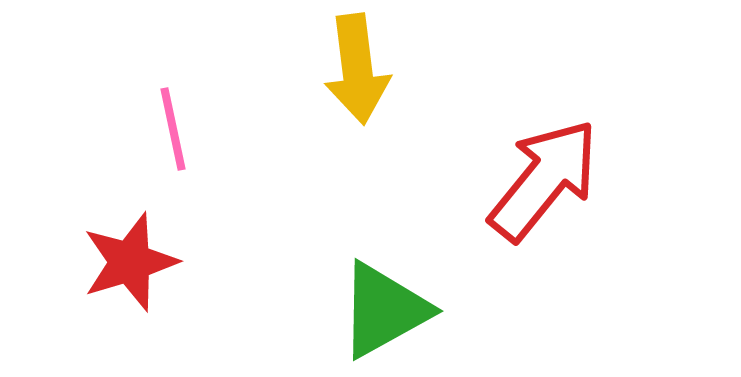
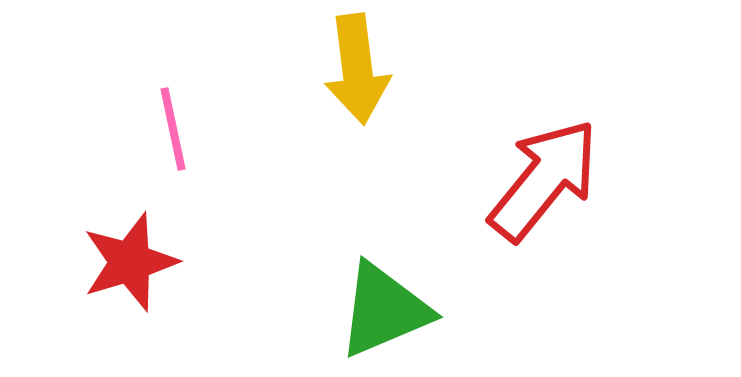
green triangle: rotated 6 degrees clockwise
